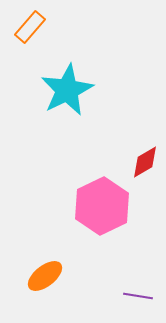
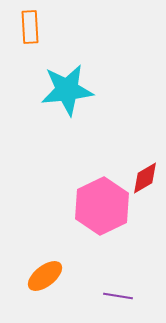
orange rectangle: rotated 44 degrees counterclockwise
cyan star: rotated 20 degrees clockwise
red diamond: moved 16 px down
purple line: moved 20 px left
